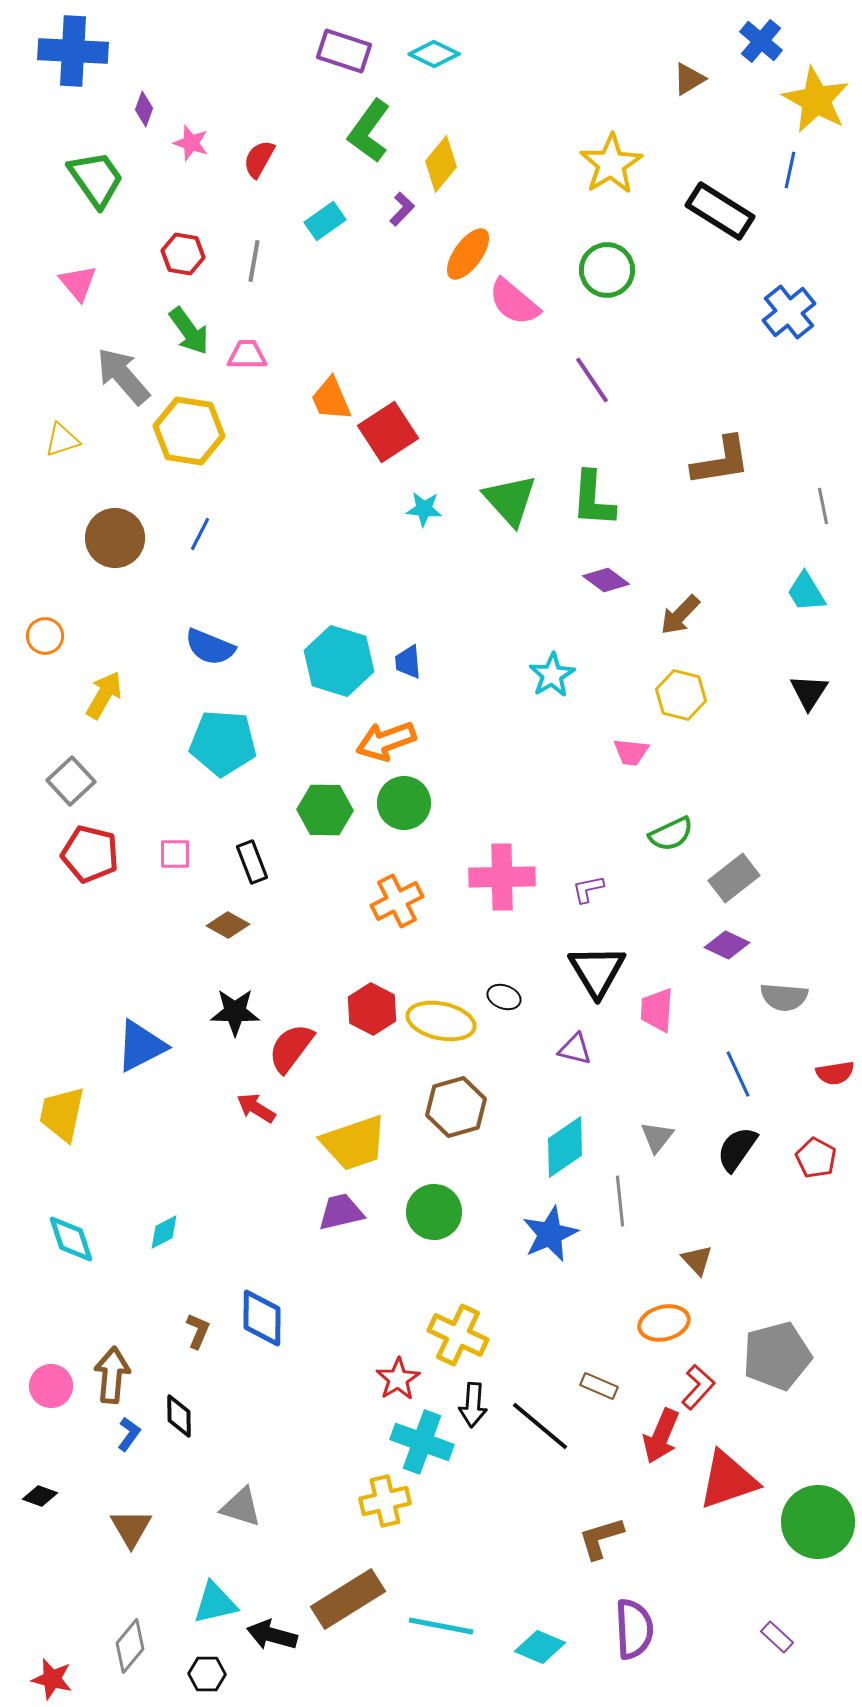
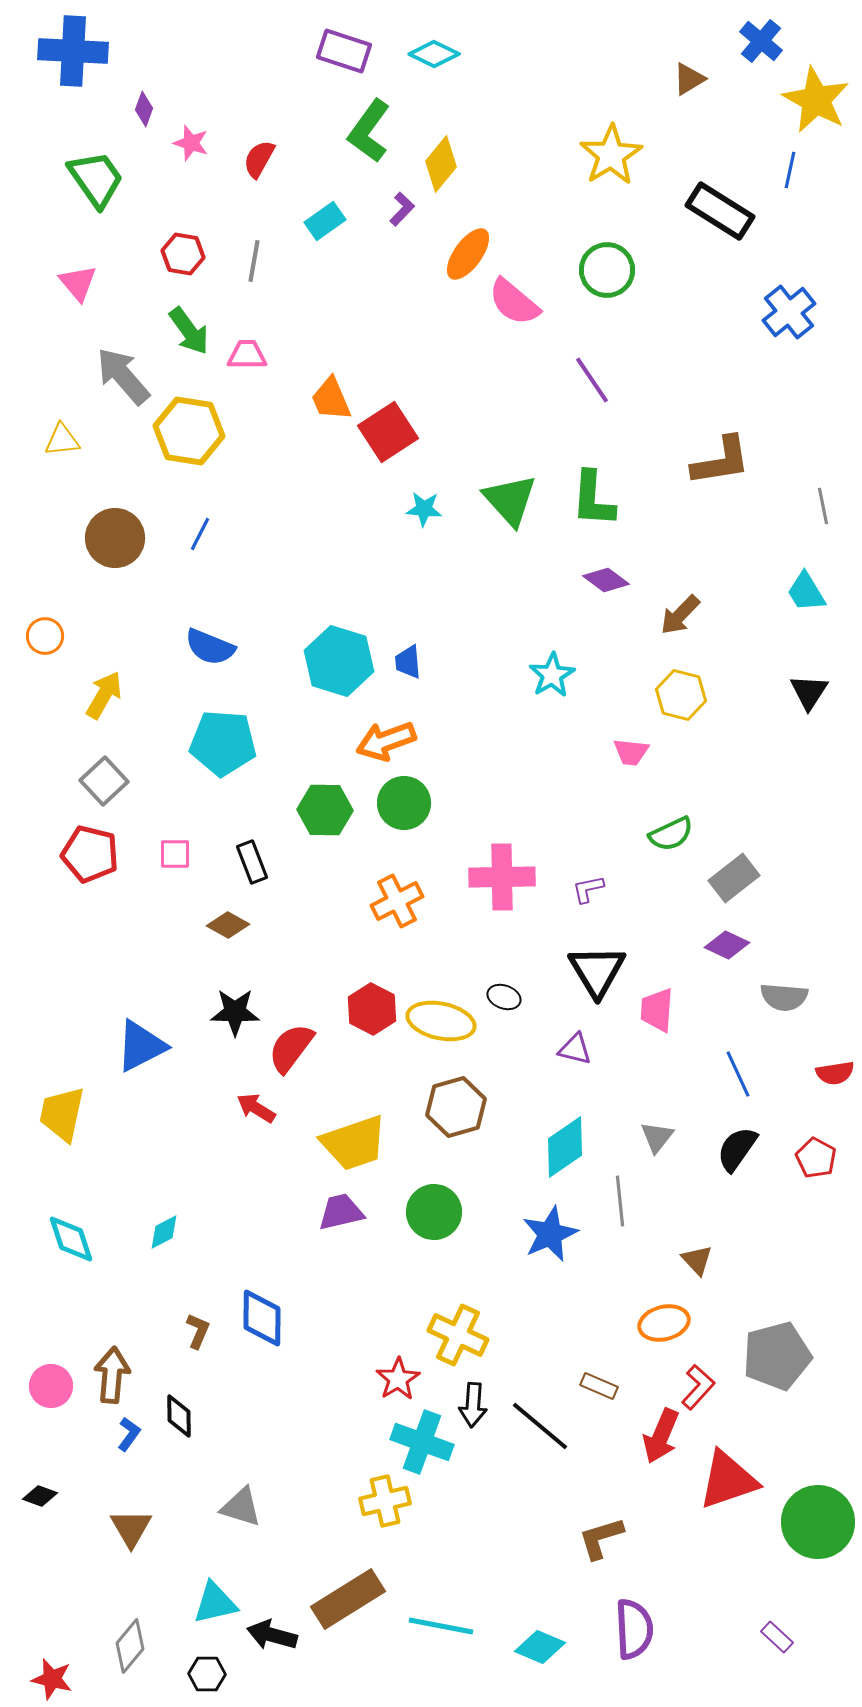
yellow star at (611, 164): moved 9 px up
yellow triangle at (62, 440): rotated 12 degrees clockwise
gray square at (71, 781): moved 33 px right
